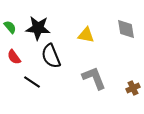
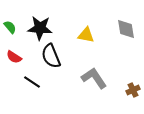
black star: moved 2 px right
red semicircle: rotated 21 degrees counterclockwise
gray L-shape: rotated 12 degrees counterclockwise
brown cross: moved 2 px down
